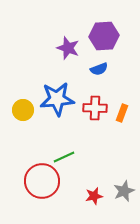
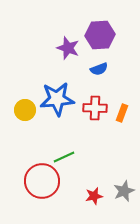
purple hexagon: moved 4 px left, 1 px up
yellow circle: moved 2 px right
